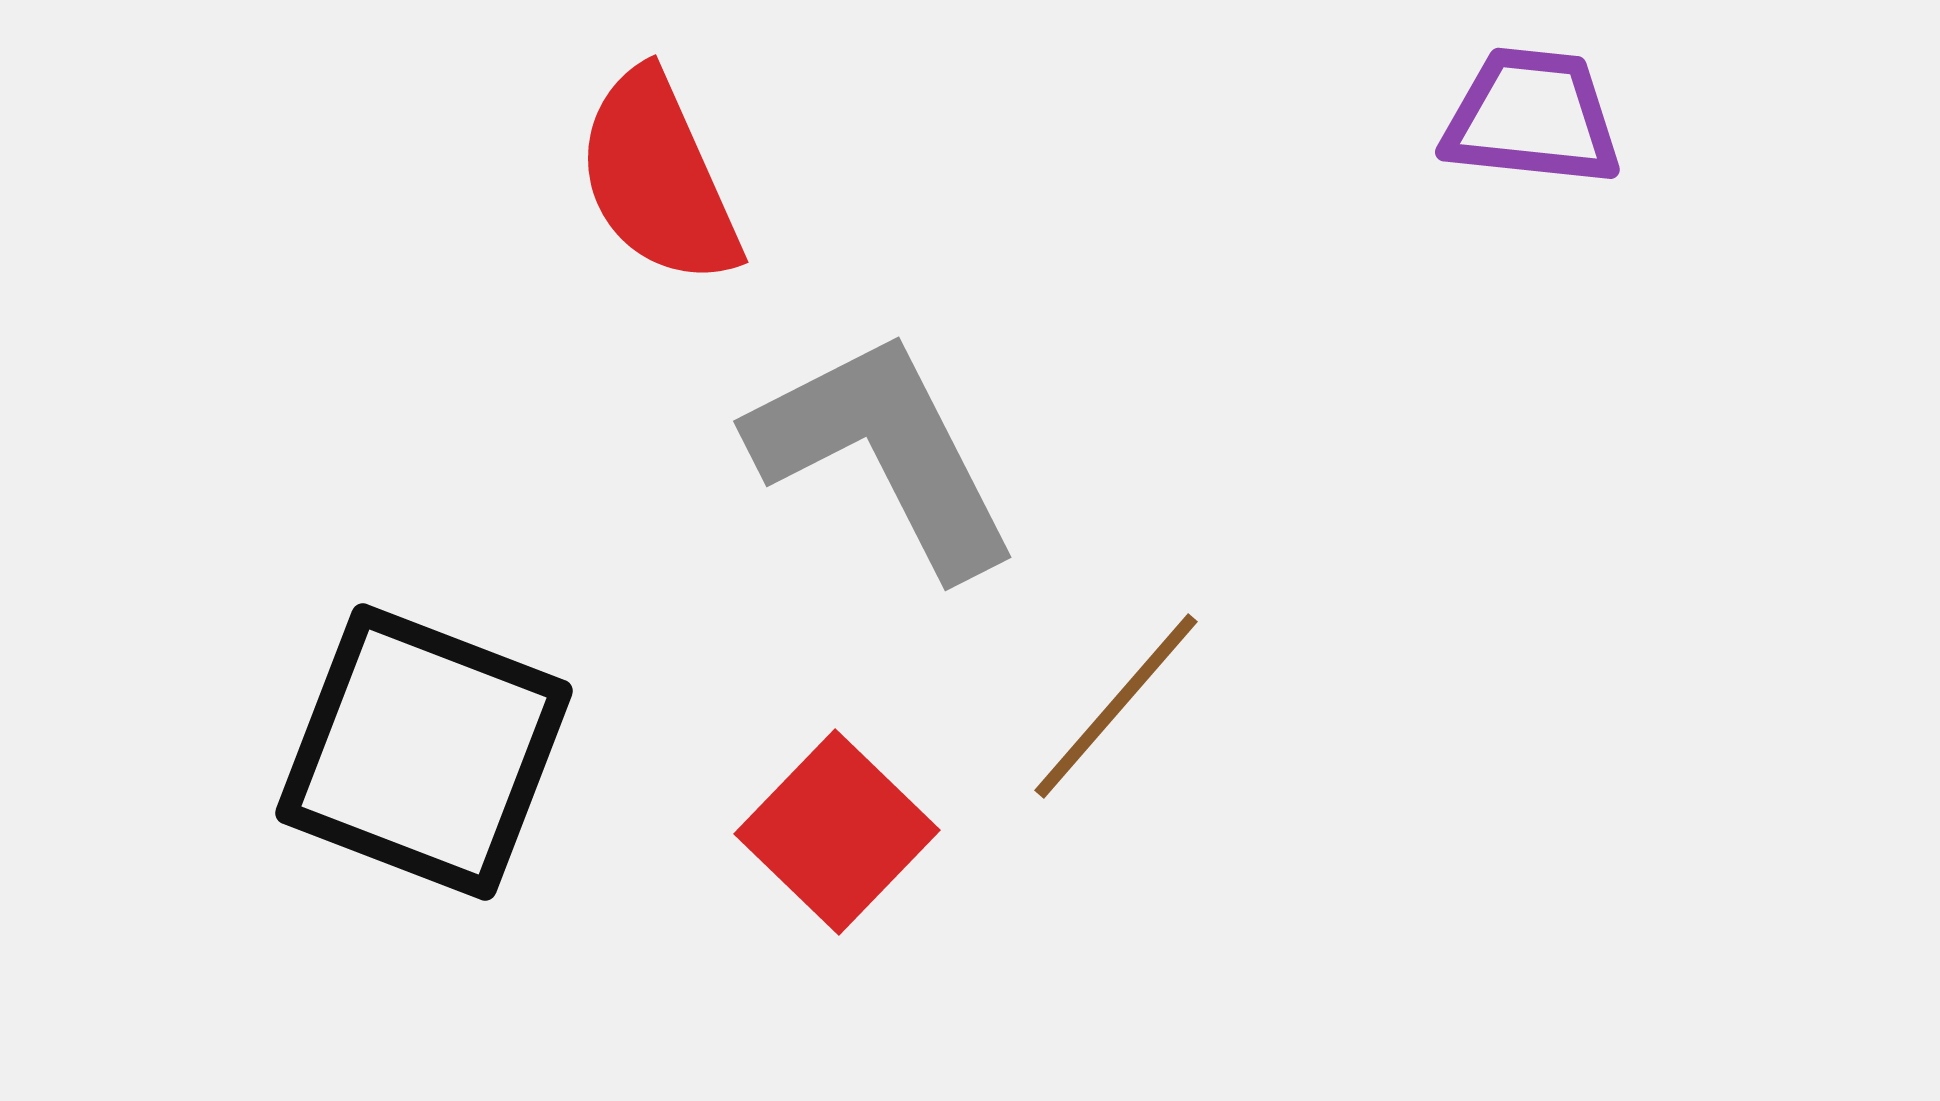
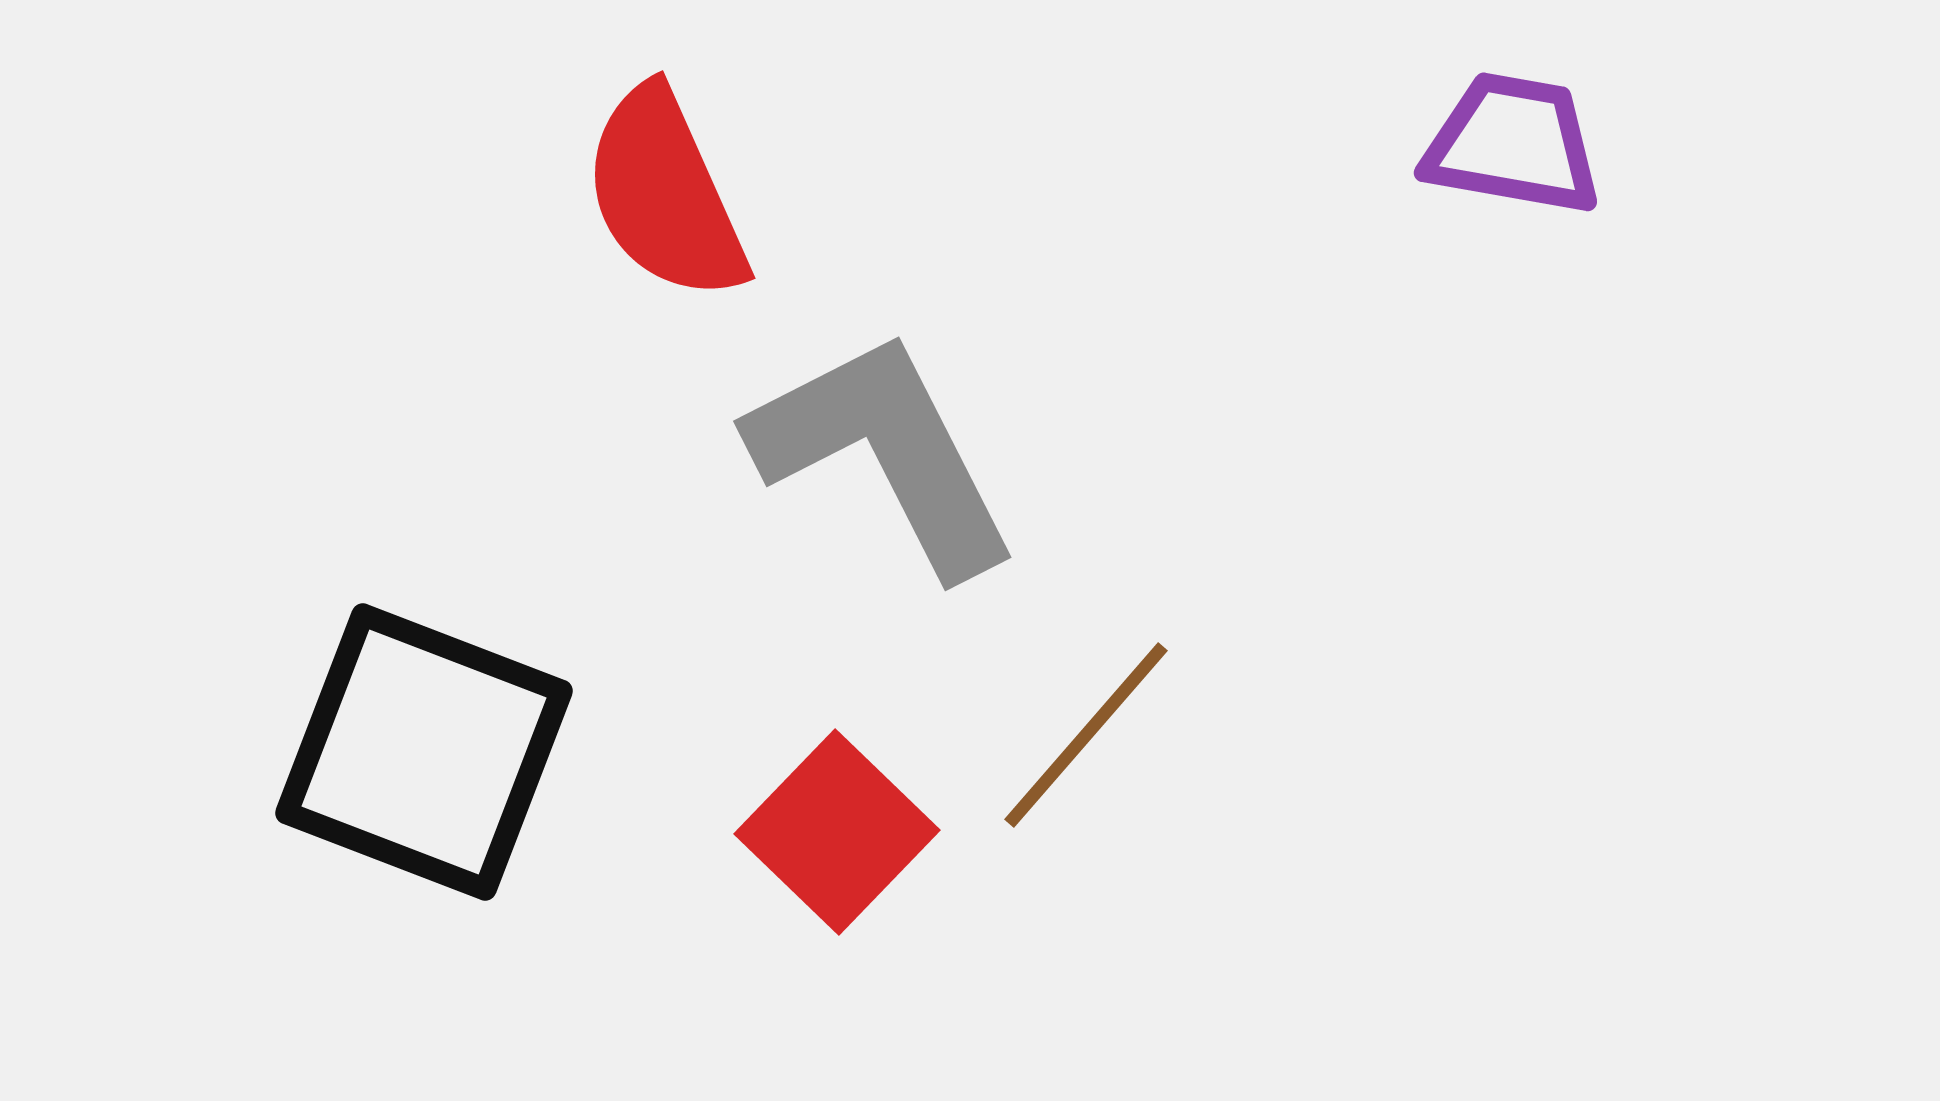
purple trapezoid: moved 19 px left, 27 px down; rotated 4 degrees clockwise
red semicircle: moved 7 px right, 16 px down
brown line: moved 30 px left, 29 px down
